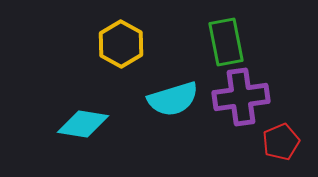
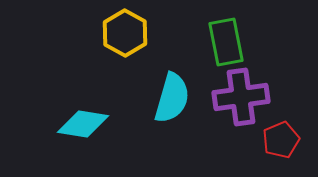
yellow hexagon: moved 4 px right, 11 px up
cyan semicircle: moved 1 px left, 1 px up; rotated 57 degrees counterclockwise
red pentagon: moved 2 px up
